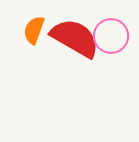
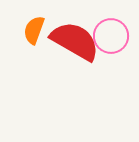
red semicircle: moved 3 px down
